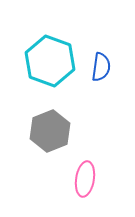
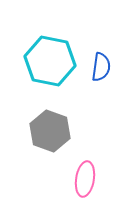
cyan hexagon: rotated 9 degrees counterclockwise
gray hexagon: rotated 18 degrees counterclockwise
